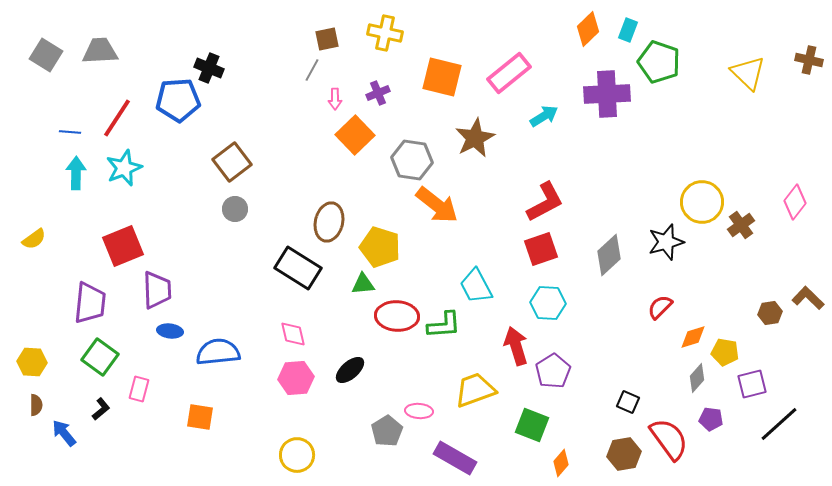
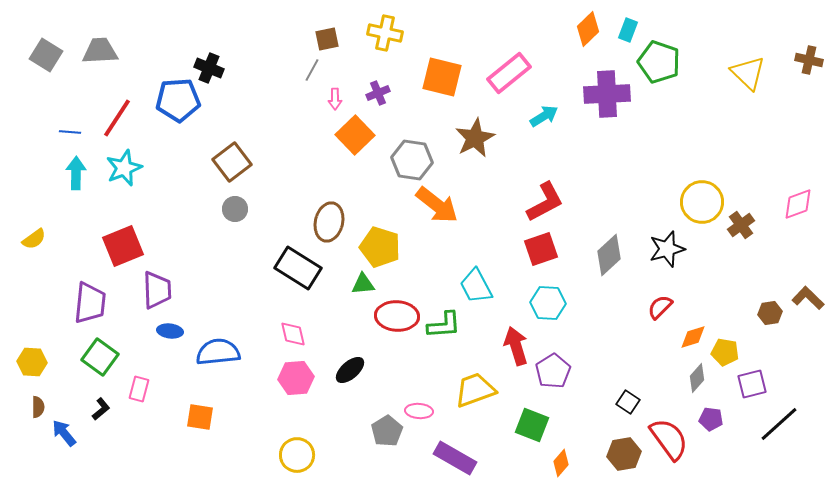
pink diamond at (795, 202): moved 3 px right, 2 px down; rotated 32 degrees clockwise
black star at (666, 242): moved 1 px right, 7 px down
black square at (628, 402): rotated 10 degrees clockwise
brown semicircle at (36, 405): moved 2 px right, 2 px down
